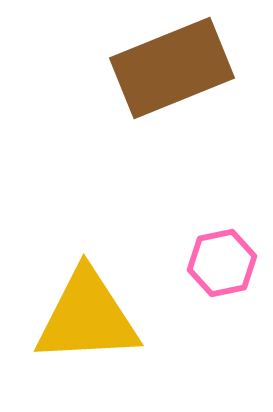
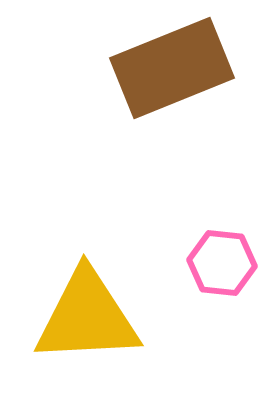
pink hexagon: rotated 18 degrees clockwise
